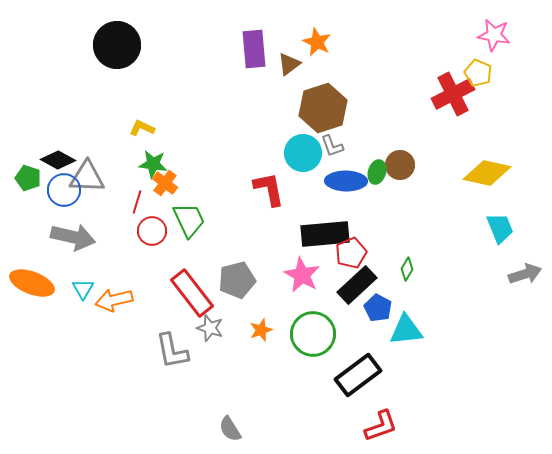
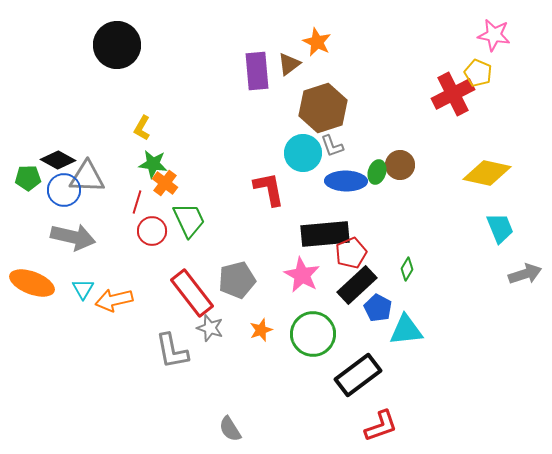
purple rectangle at (254, 49): moved 3 px right, 22 px down
yellow L-shape at (142, 128): rotated 85 degrees counterclockwise
green pentagon at (28, 178): rotated 20 degrees counterclockwise
